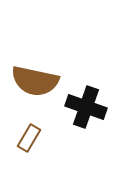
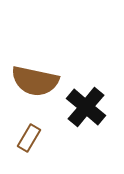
black cross: rotated 21 degrees clockwise
